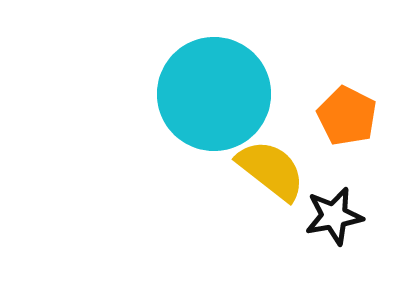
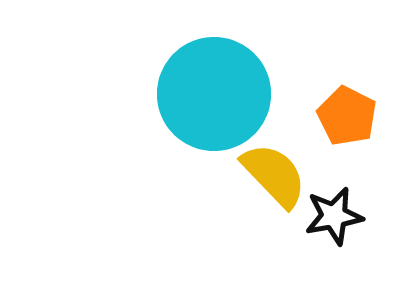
yellow semicircle: moved 3 px right, 5 px down; rotated 8 degrees clockwise
